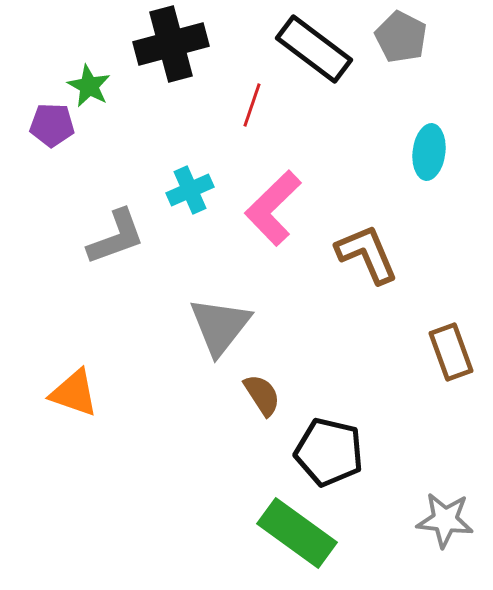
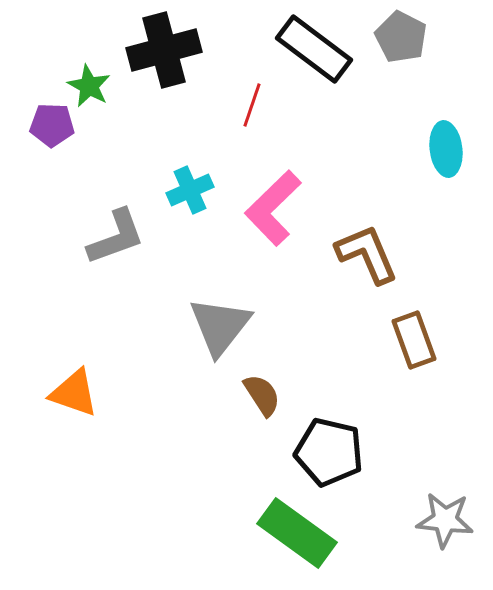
black cross: moved 7 px left, 6 px down
cyan ellipse: moved 17 px right, 3 px up; rotated 14 degrees counterclockwise
brown rectangle: moved 37 px left, 12 px up
